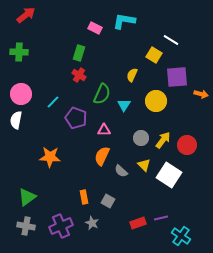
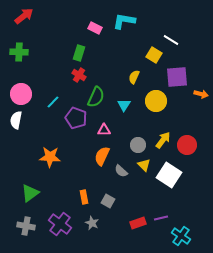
red arrow: moved 2 px left, 1 px down
yellow semicircle: moved 2 px right, 2 px down
green semicircle: moved 6 px left, 3 px down
gray circle: moved 3 px left, 7 px down
green triangle: moved 3 px right, 4 px up
purple cross: moved 1 px left, 2 px up; rotated 30 degrees counterclockwise
